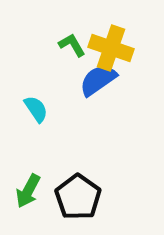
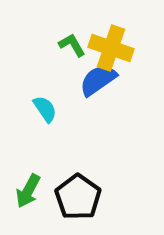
cyan semicircle: moved 9 px right
